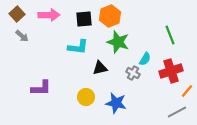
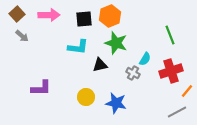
green star: moved 2 px left, 1 px down
black triangle: moved 3 px up
